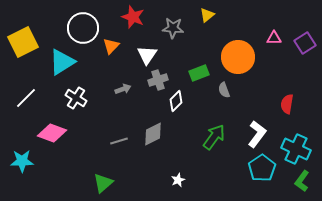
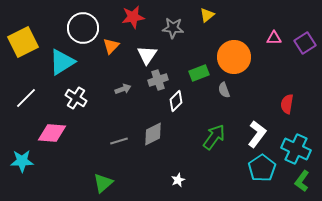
red star: rotated 30 degrees counterclockwise
orange circle: moved 4 px left
pink diamond: rotated 16 degrees counterclockwise
